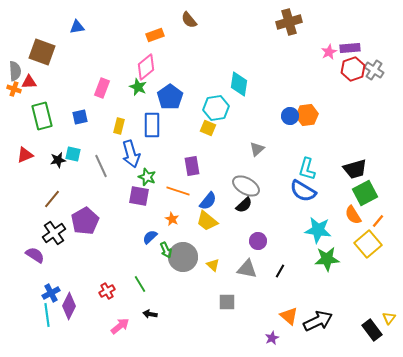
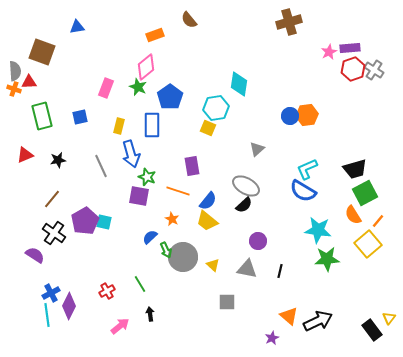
pink rectangle at (102, 88): moved 4 px right
cyan square at (73, 154): moved 31 px right, 68 px down
cyan L-shape at (307, 169): rotated 50 degrees clockwise
black cross at (54, 233): rotated 20 degrees counterclockwise
black line at (280, 271): rotated 16 degrees counterclockwise
black arrow at (150, 314): rotated 72 degrees clockwise
